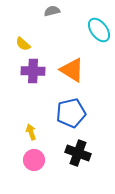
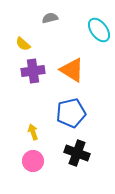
gray semicircle: moved 2 px left, 7 px down
purple cross: rotated 10 degrees counterclockwise
yellow arrow: moved 2 px right
black cross: moved 1 px left
pink circle: moved 1 px left, 1 px down
